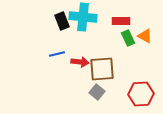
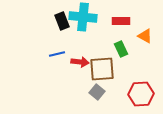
green rectangle: moved 7 px left, 11 px down
